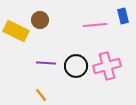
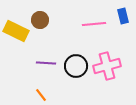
pink line: moved 1 px left, 1 px up
